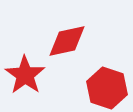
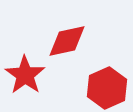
red hexagon: rotated 18 degrees clockwise
